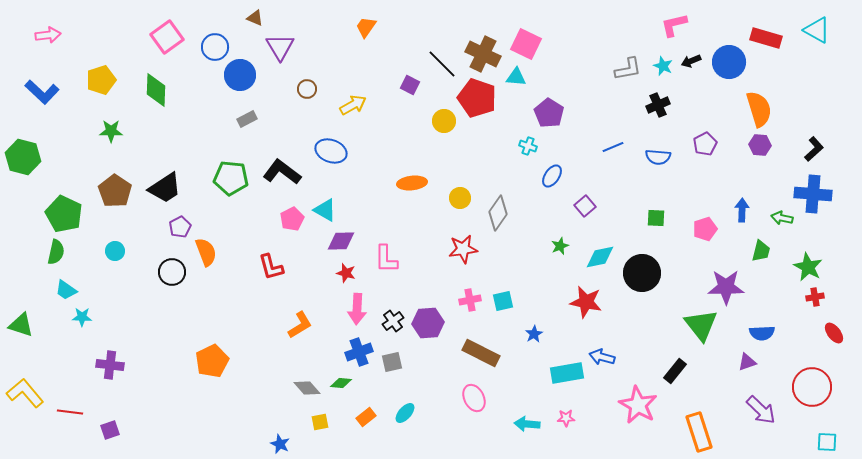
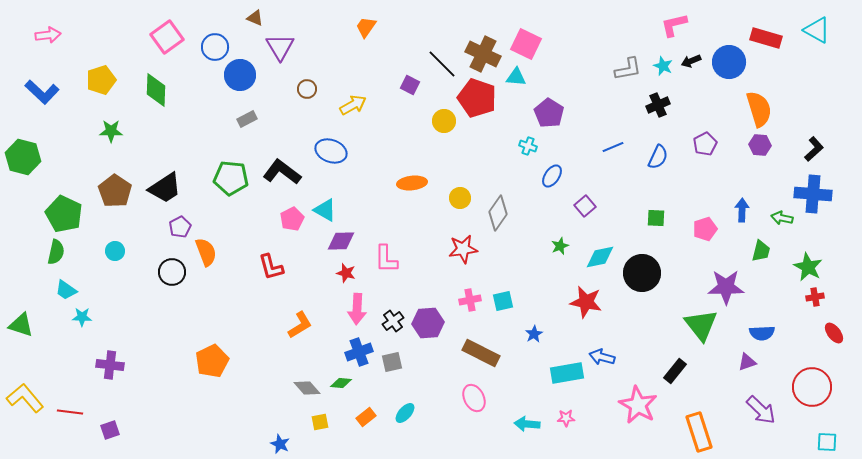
blue semicircle at (658, 157): rotated 70 degrees counterclockwise
yellow L-shape at (25, 393): moved 5 px down
